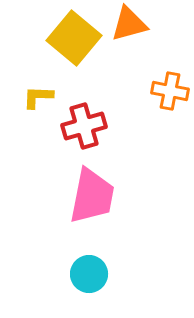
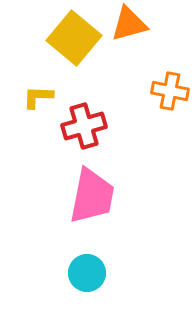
cyan circle: moved 2 px left, 1 px up
